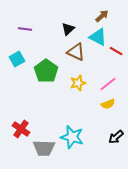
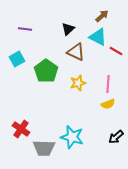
pink line: rotated 48 degrees counterclockwise
